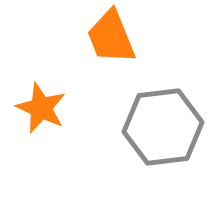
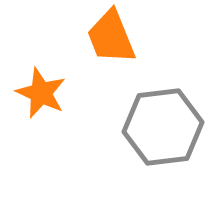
orange star: moved 15 px up
